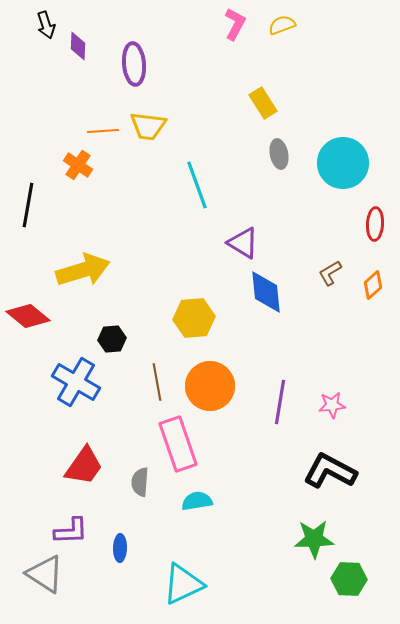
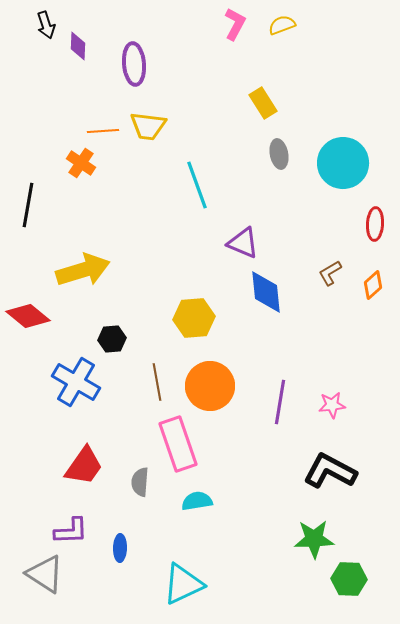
orange cross: moved 3 px right, 2 px up
purple triangle: rotated 8 degrees counterclockwise
